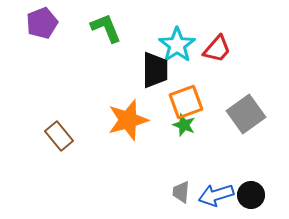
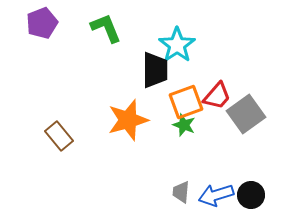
red trapezoid: moved 47 px down
